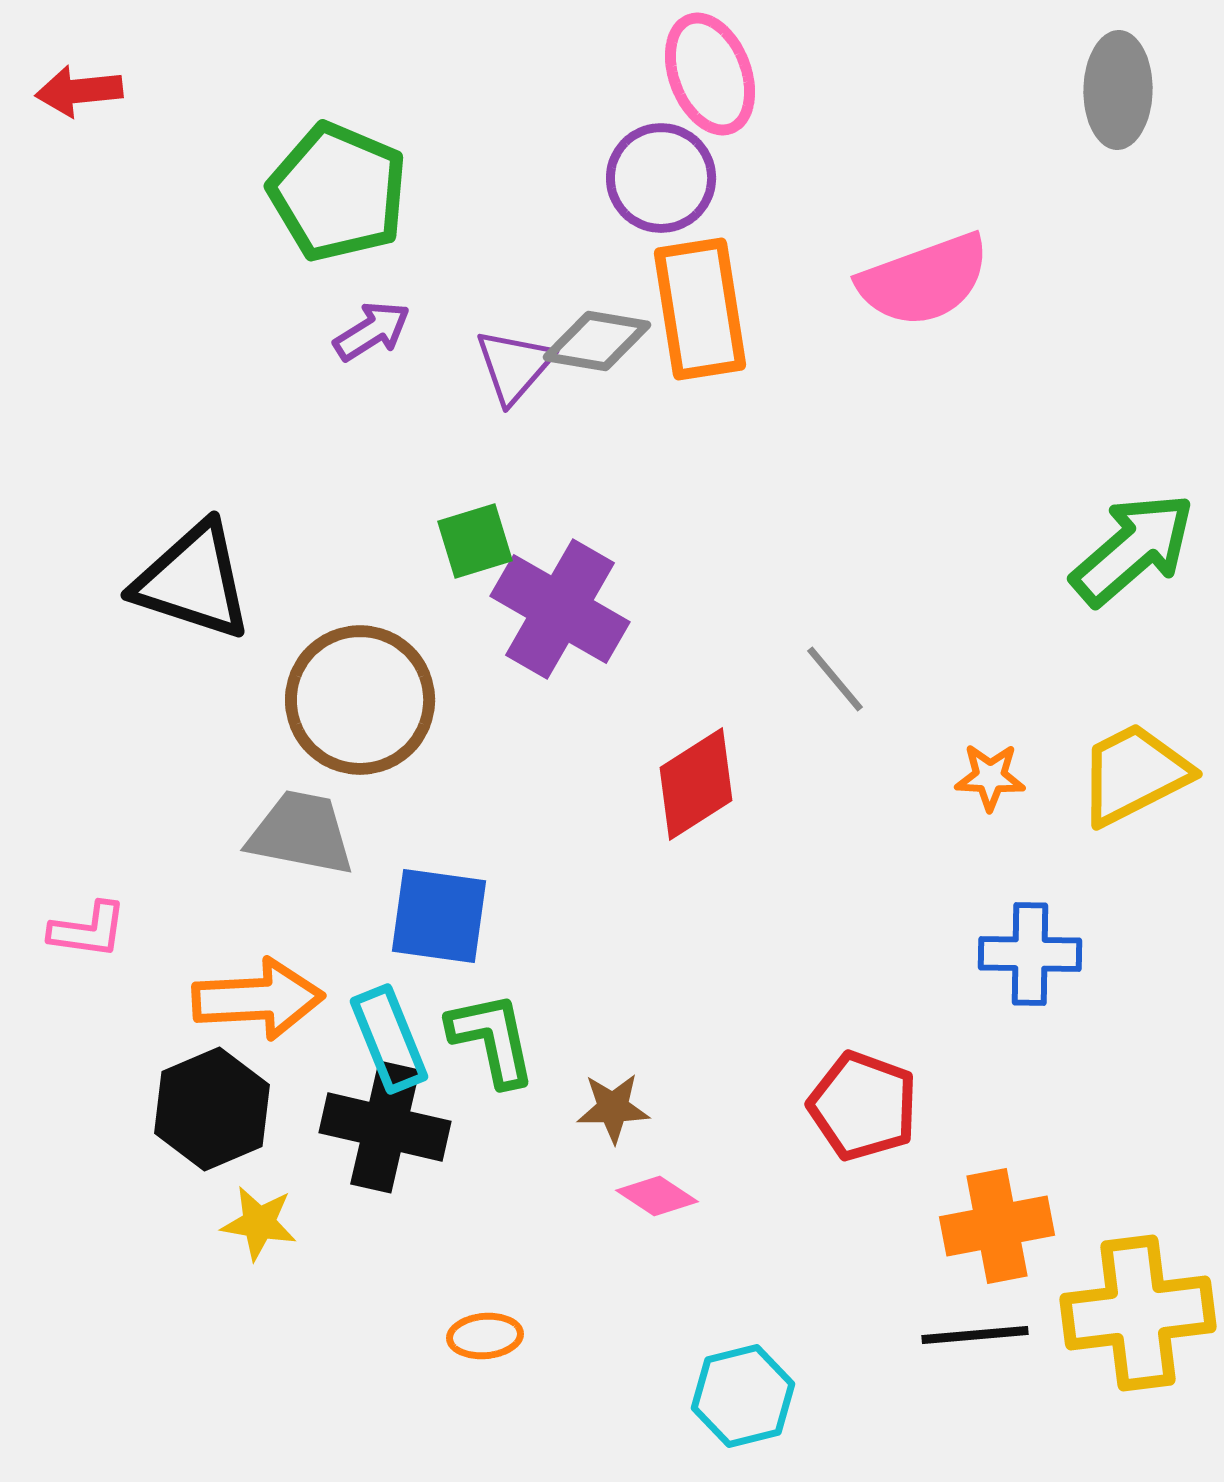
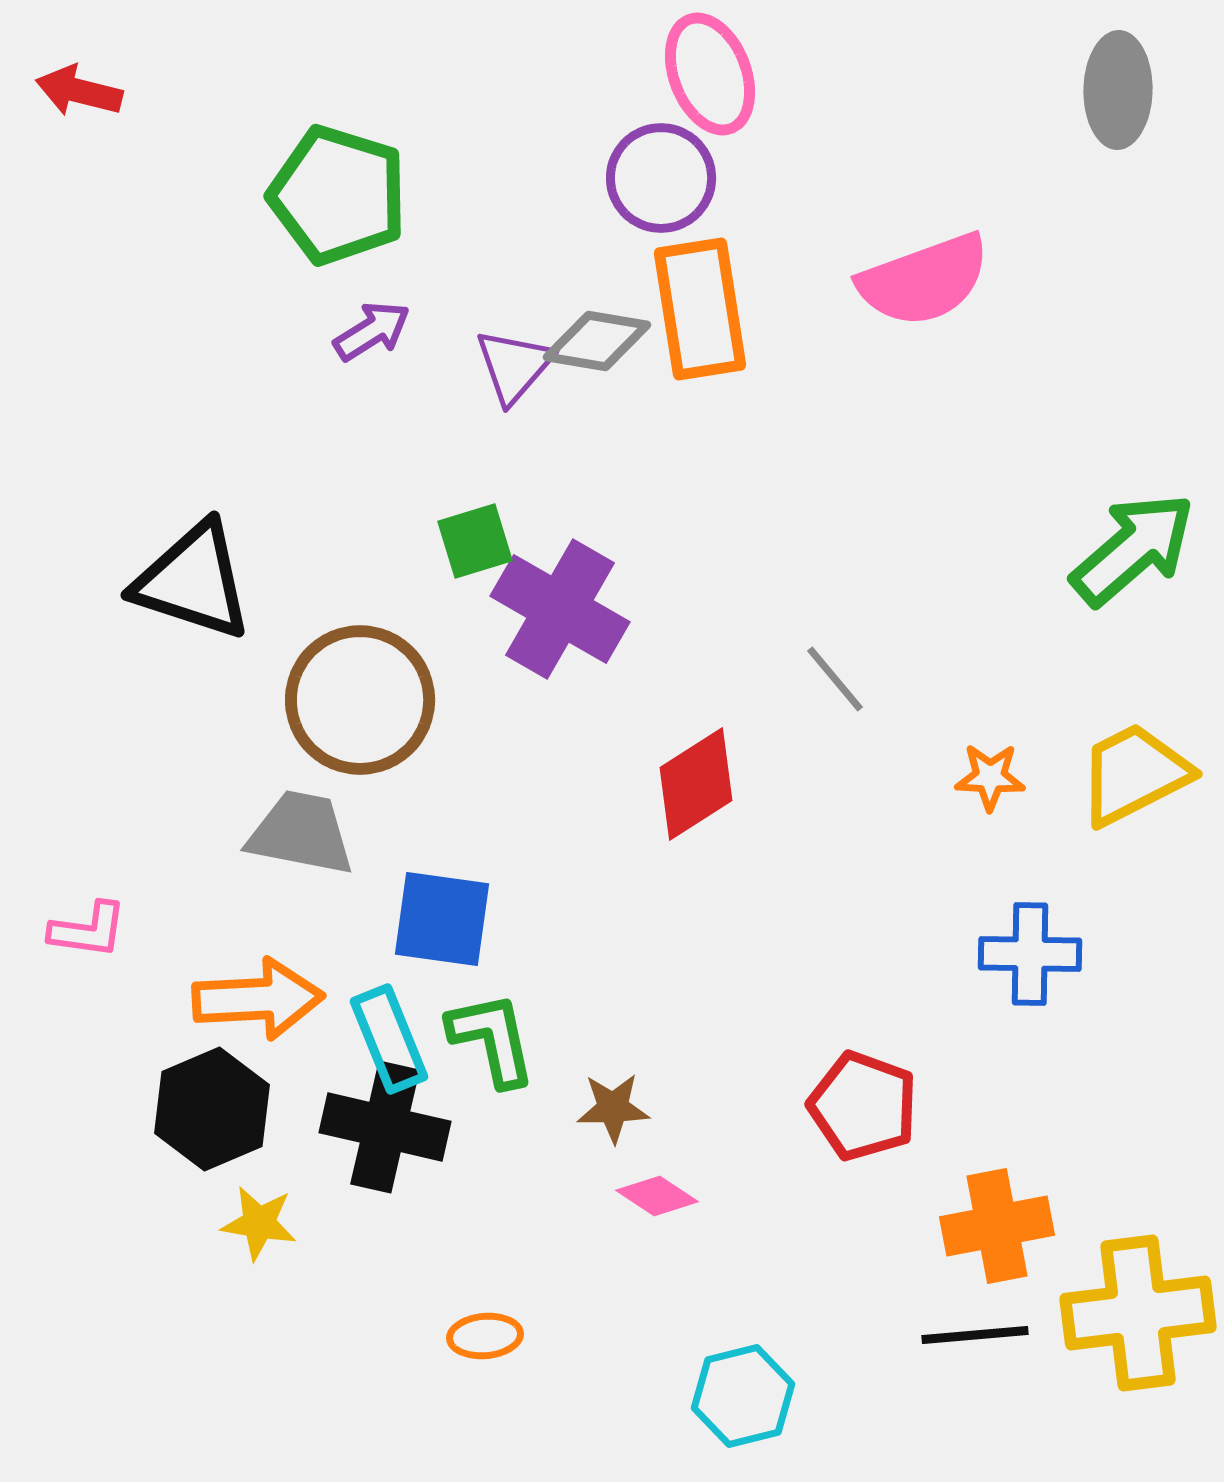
red arrow: rotated 20 degrees clockwise
green pentagon: moved 3 px down; rotated 6 degrees counterclockwise
blue square: moved 3 px right, 3 px down
